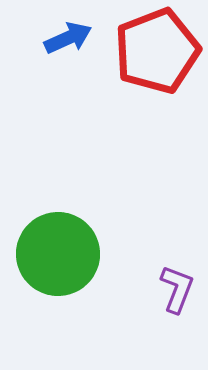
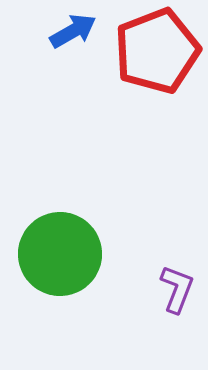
blue arrow: moved 5 px right, 7 px up; rotated 6 degrees counterclockwise
green circle: moved 2 px right
